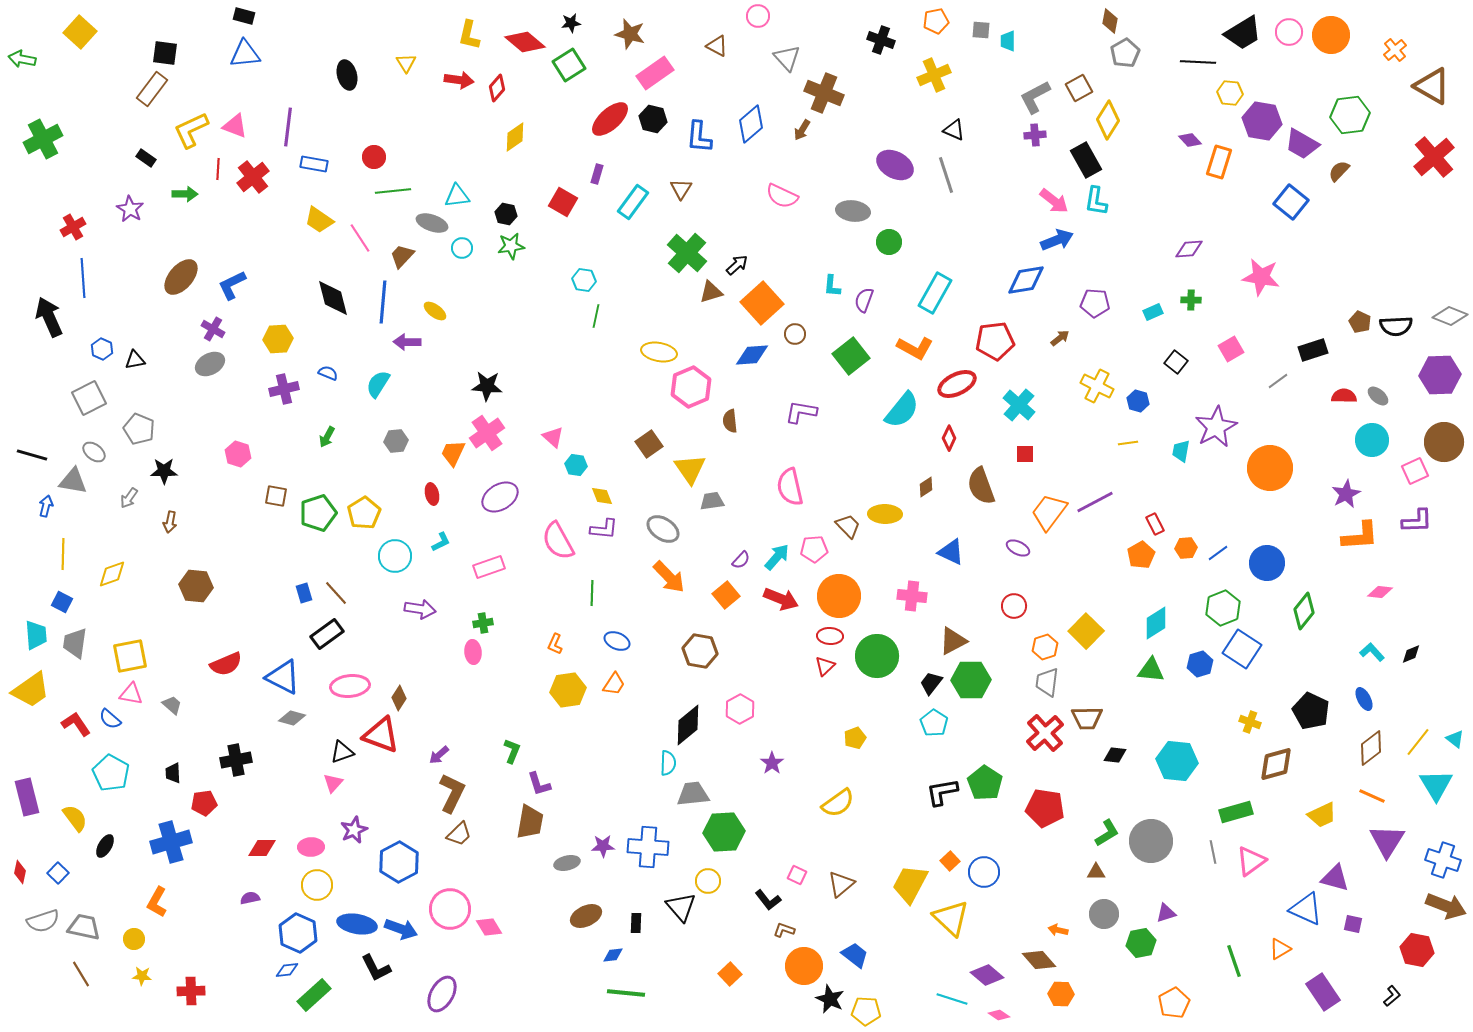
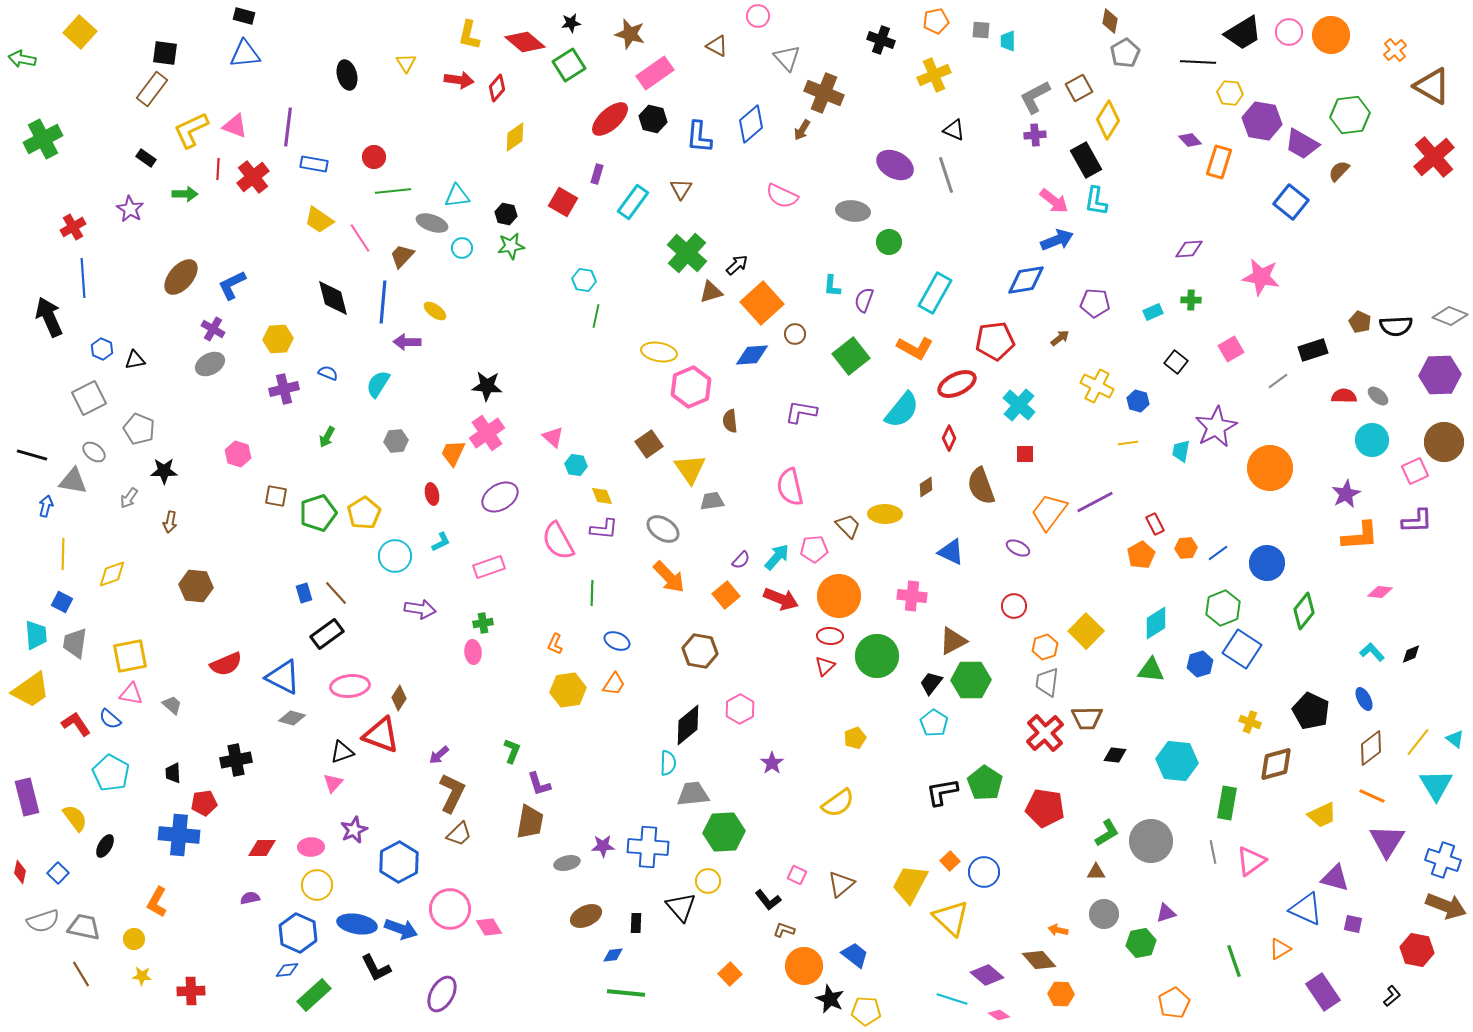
green rectangle at (1236, 812): moved 9 px left, 9 px up; rotated 64 degrees counterclockwise
blue cross at (171, 842): moved 8 px right, 7 px up; rotated 21 degrees clockwise
